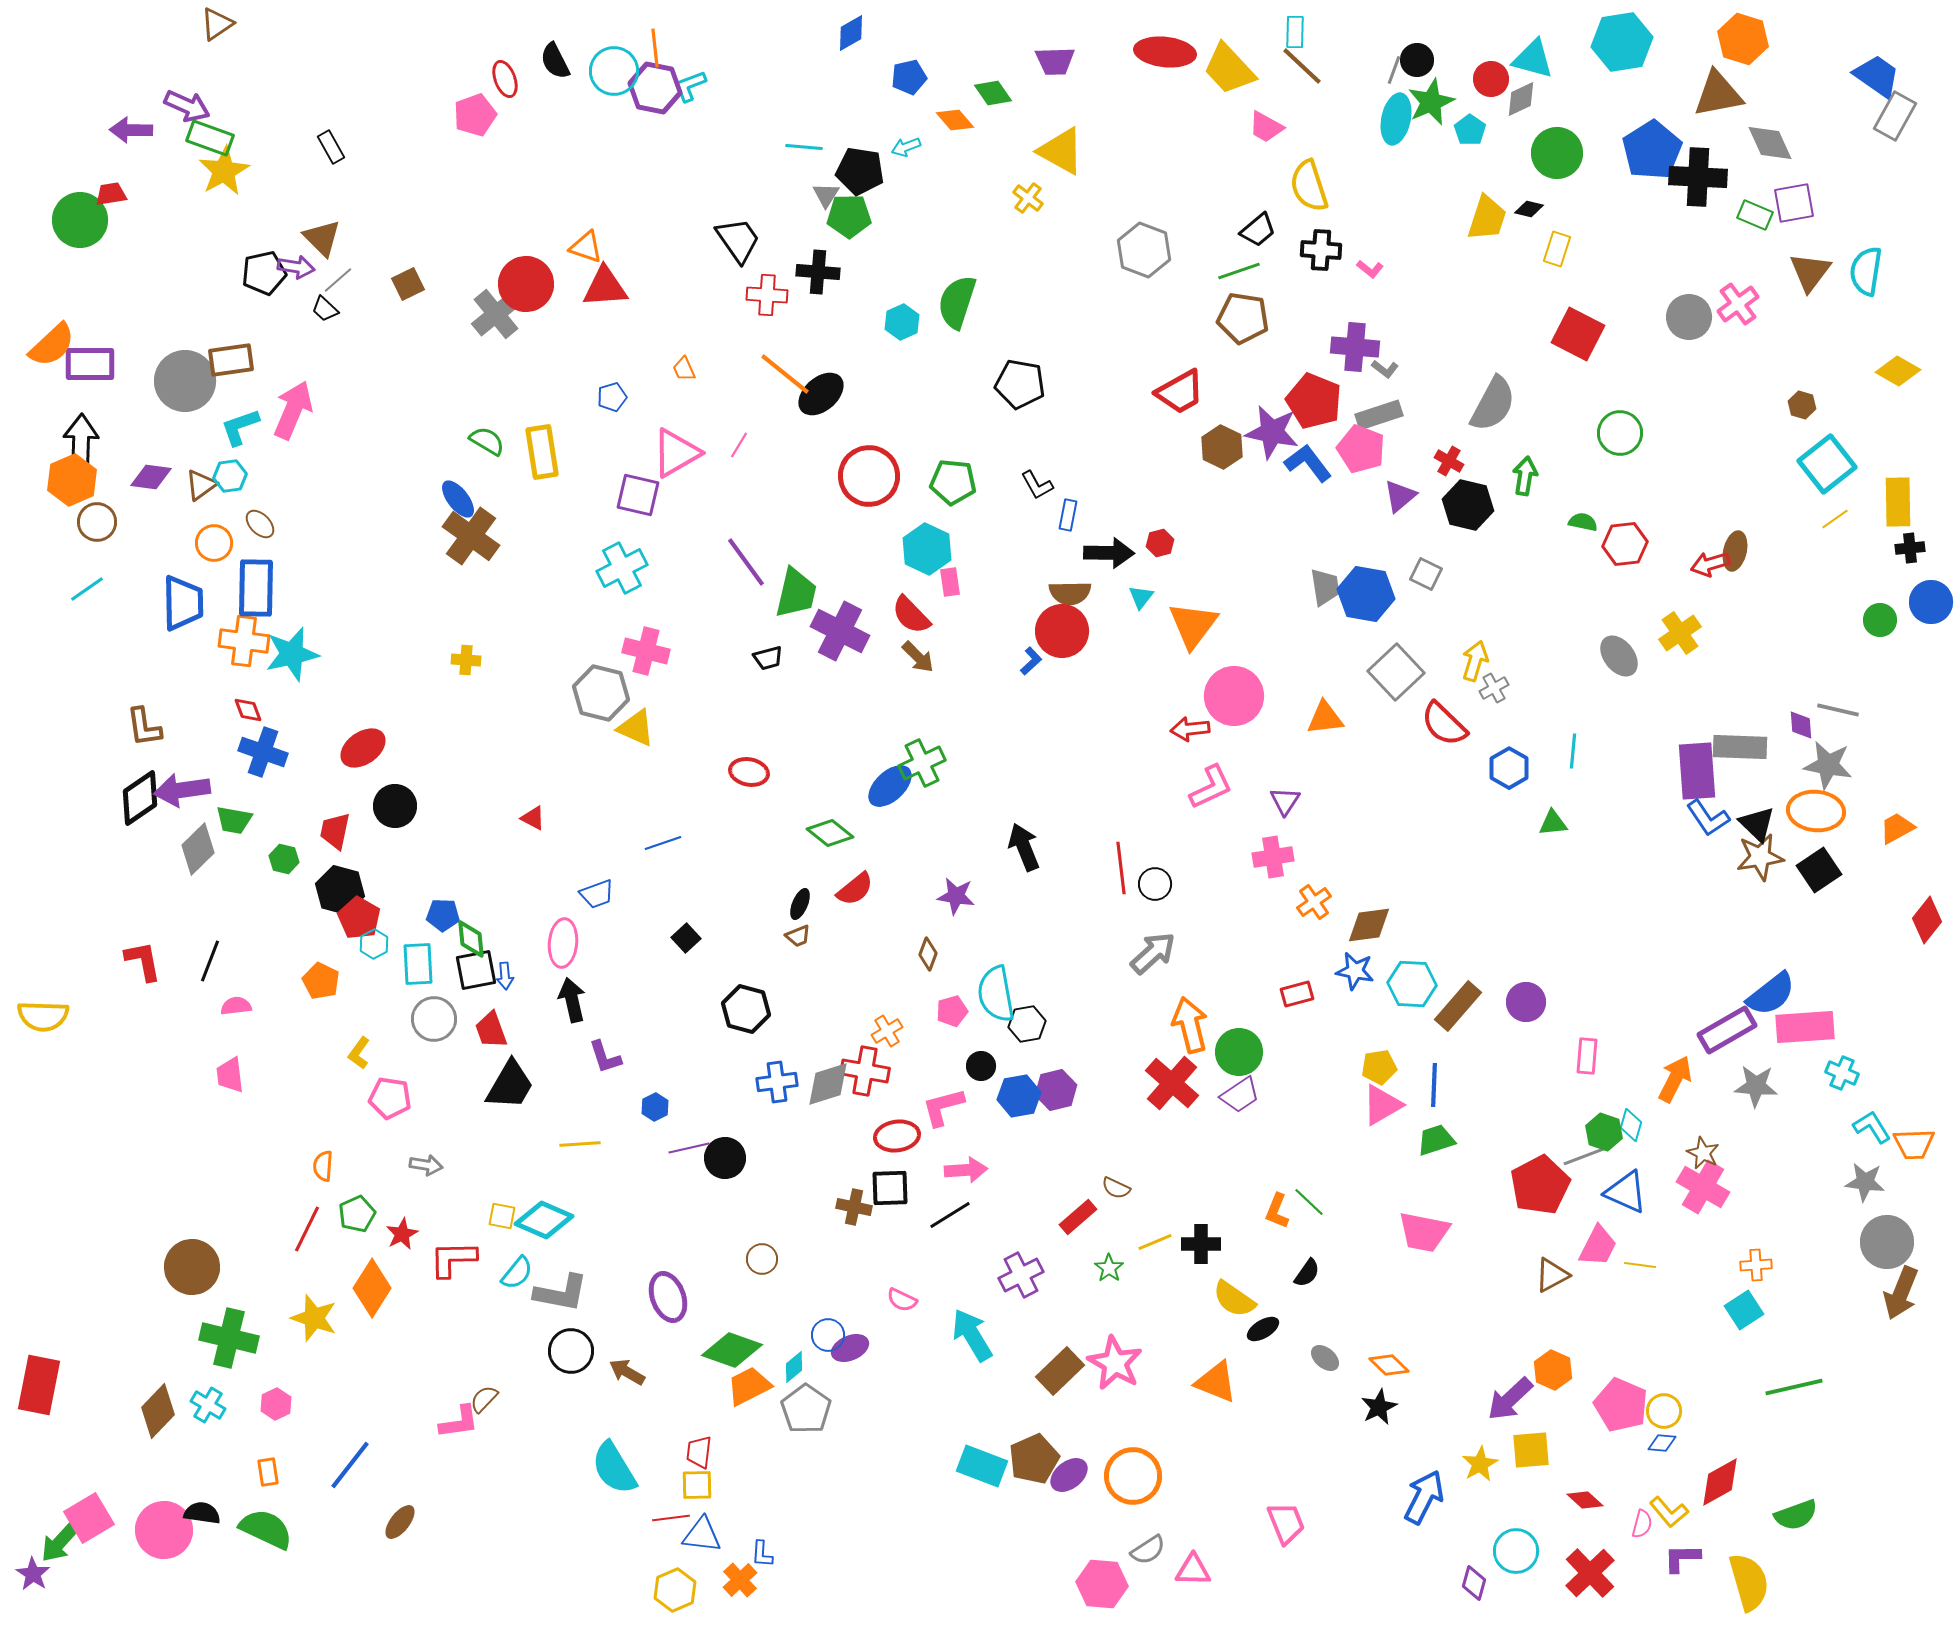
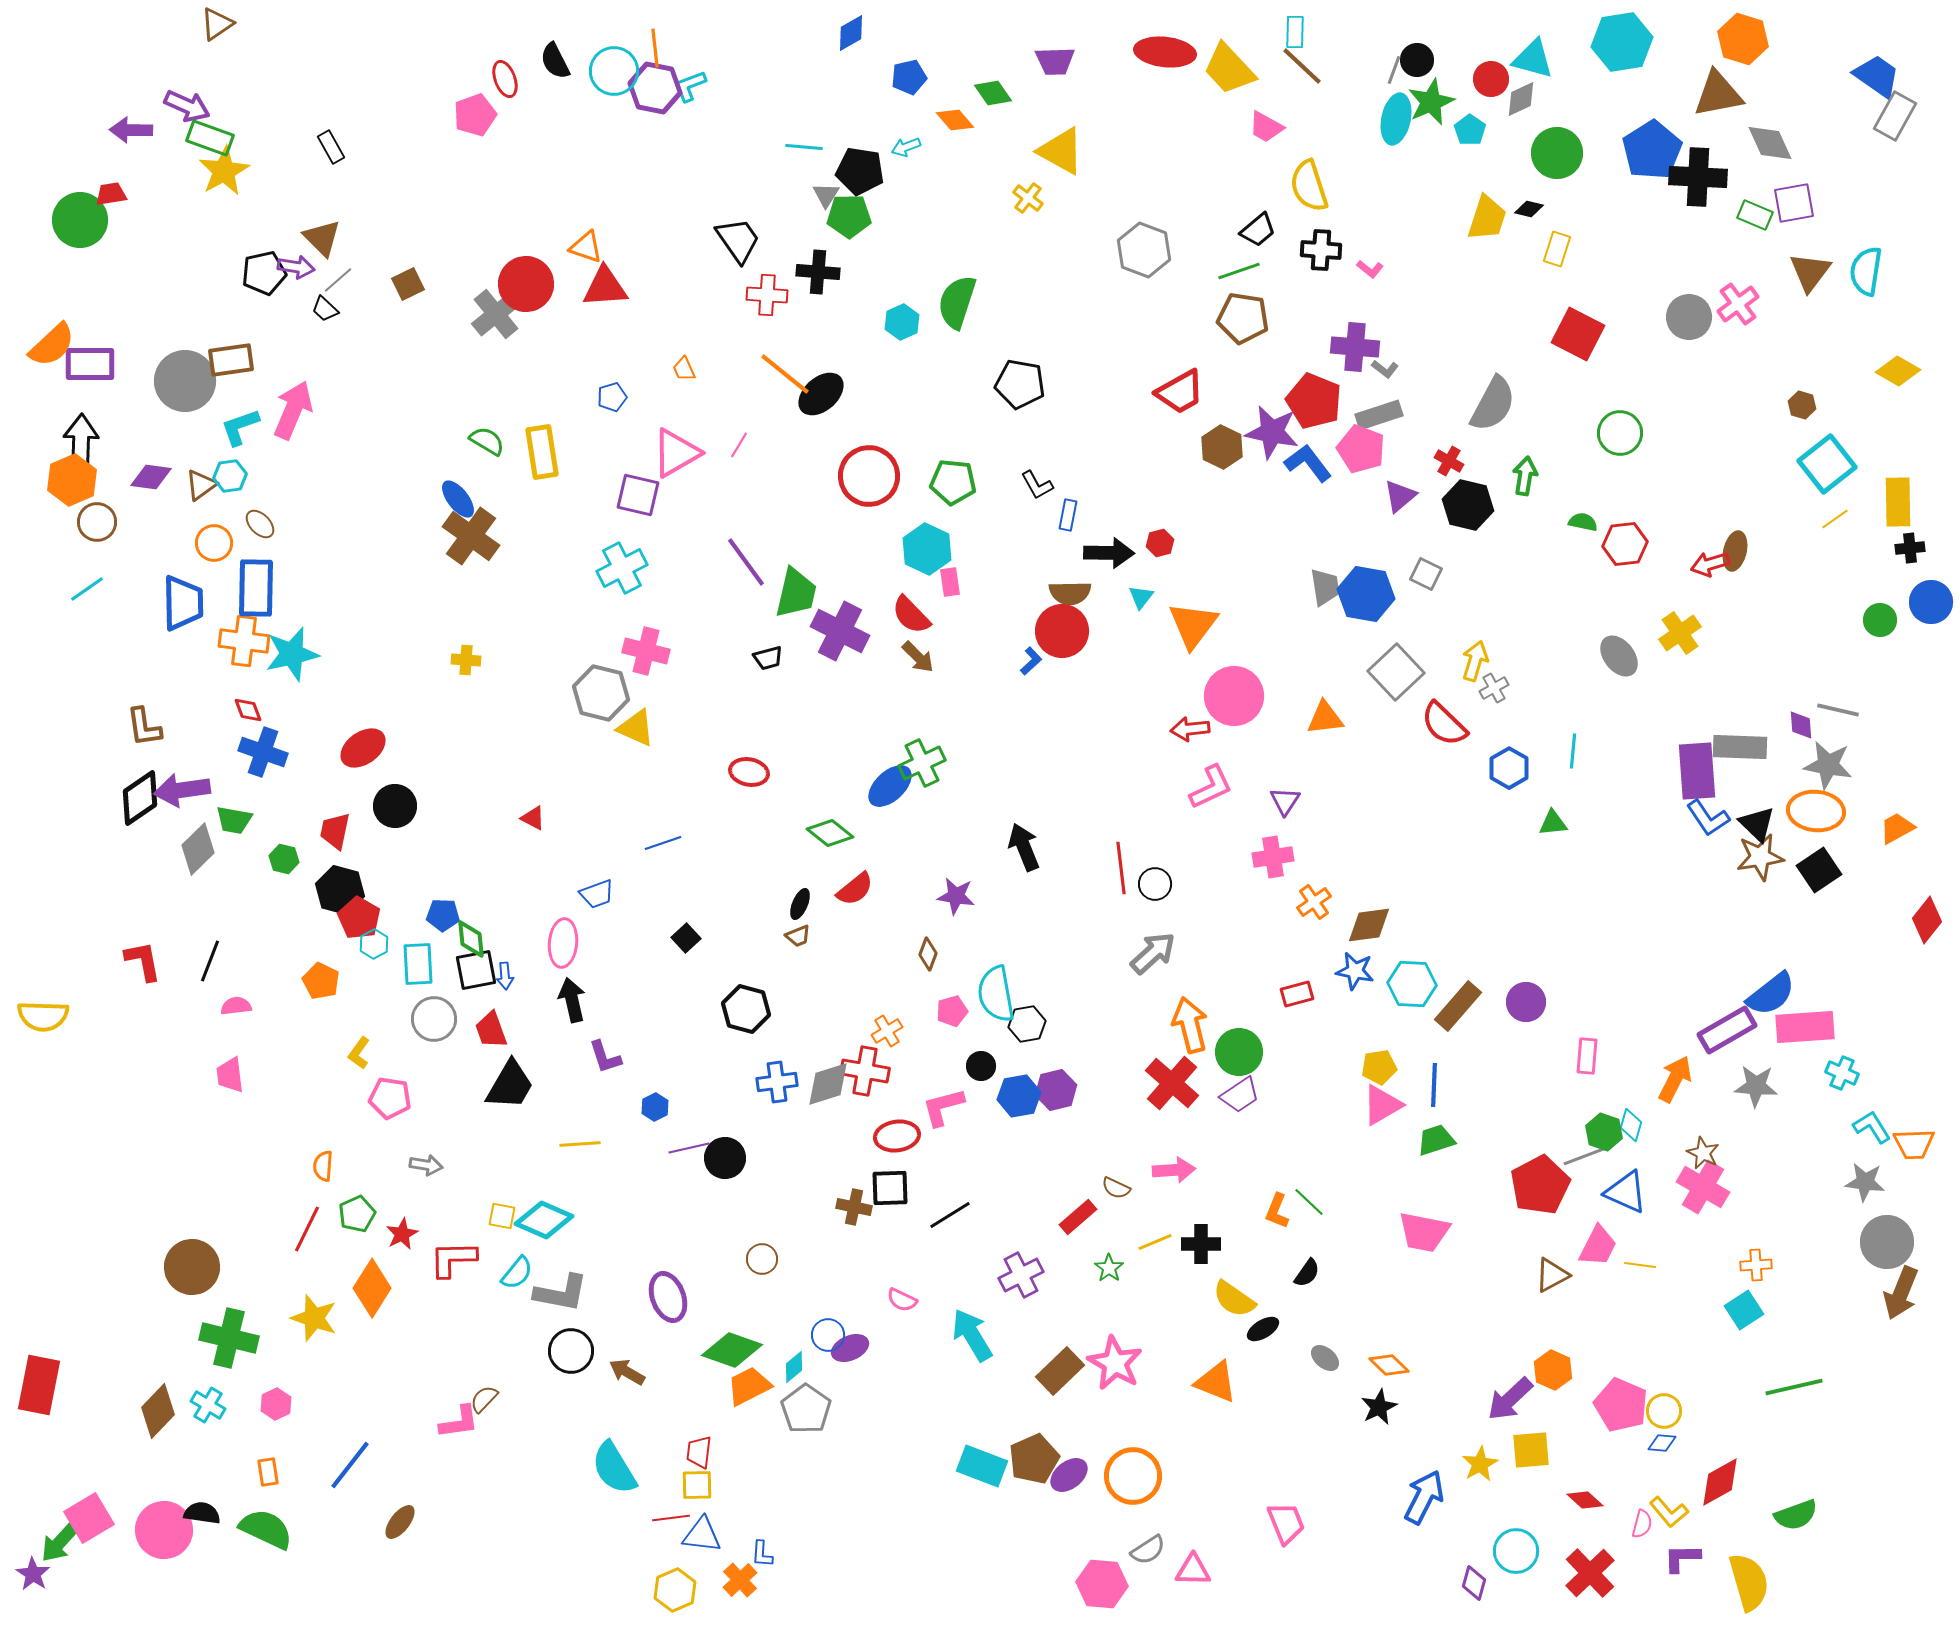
pink arrow at (966, 1170): moved 208 px right
